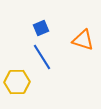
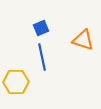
blue line: rotated 20 degrees clockwise
yellow hexagon: moved 1 px left
